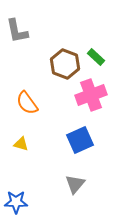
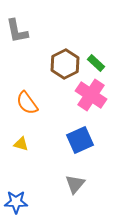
green rectangle: moved 6 px down
brown hexagon: rotated 12 degrees clockwise
pink cross: rotated 36 degrees counterclockwise
